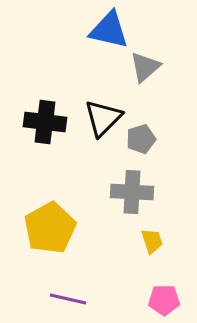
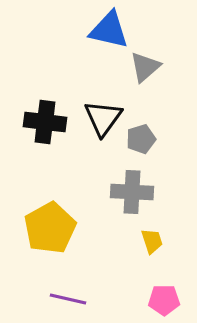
black triangle: rotated 9 degrees counterclockwise
